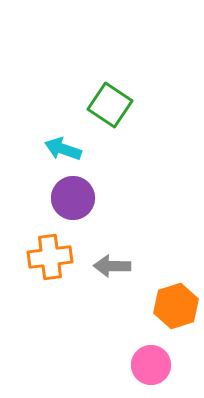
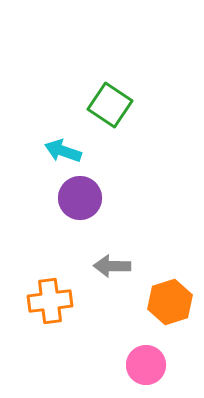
cyan arrow: moved 2 px down
purple circle: moved 7 px right
orange cross: moved 44 px down
orange hexagon: moved 6 px left, 4 px up
pink circle: moved 5 px left
